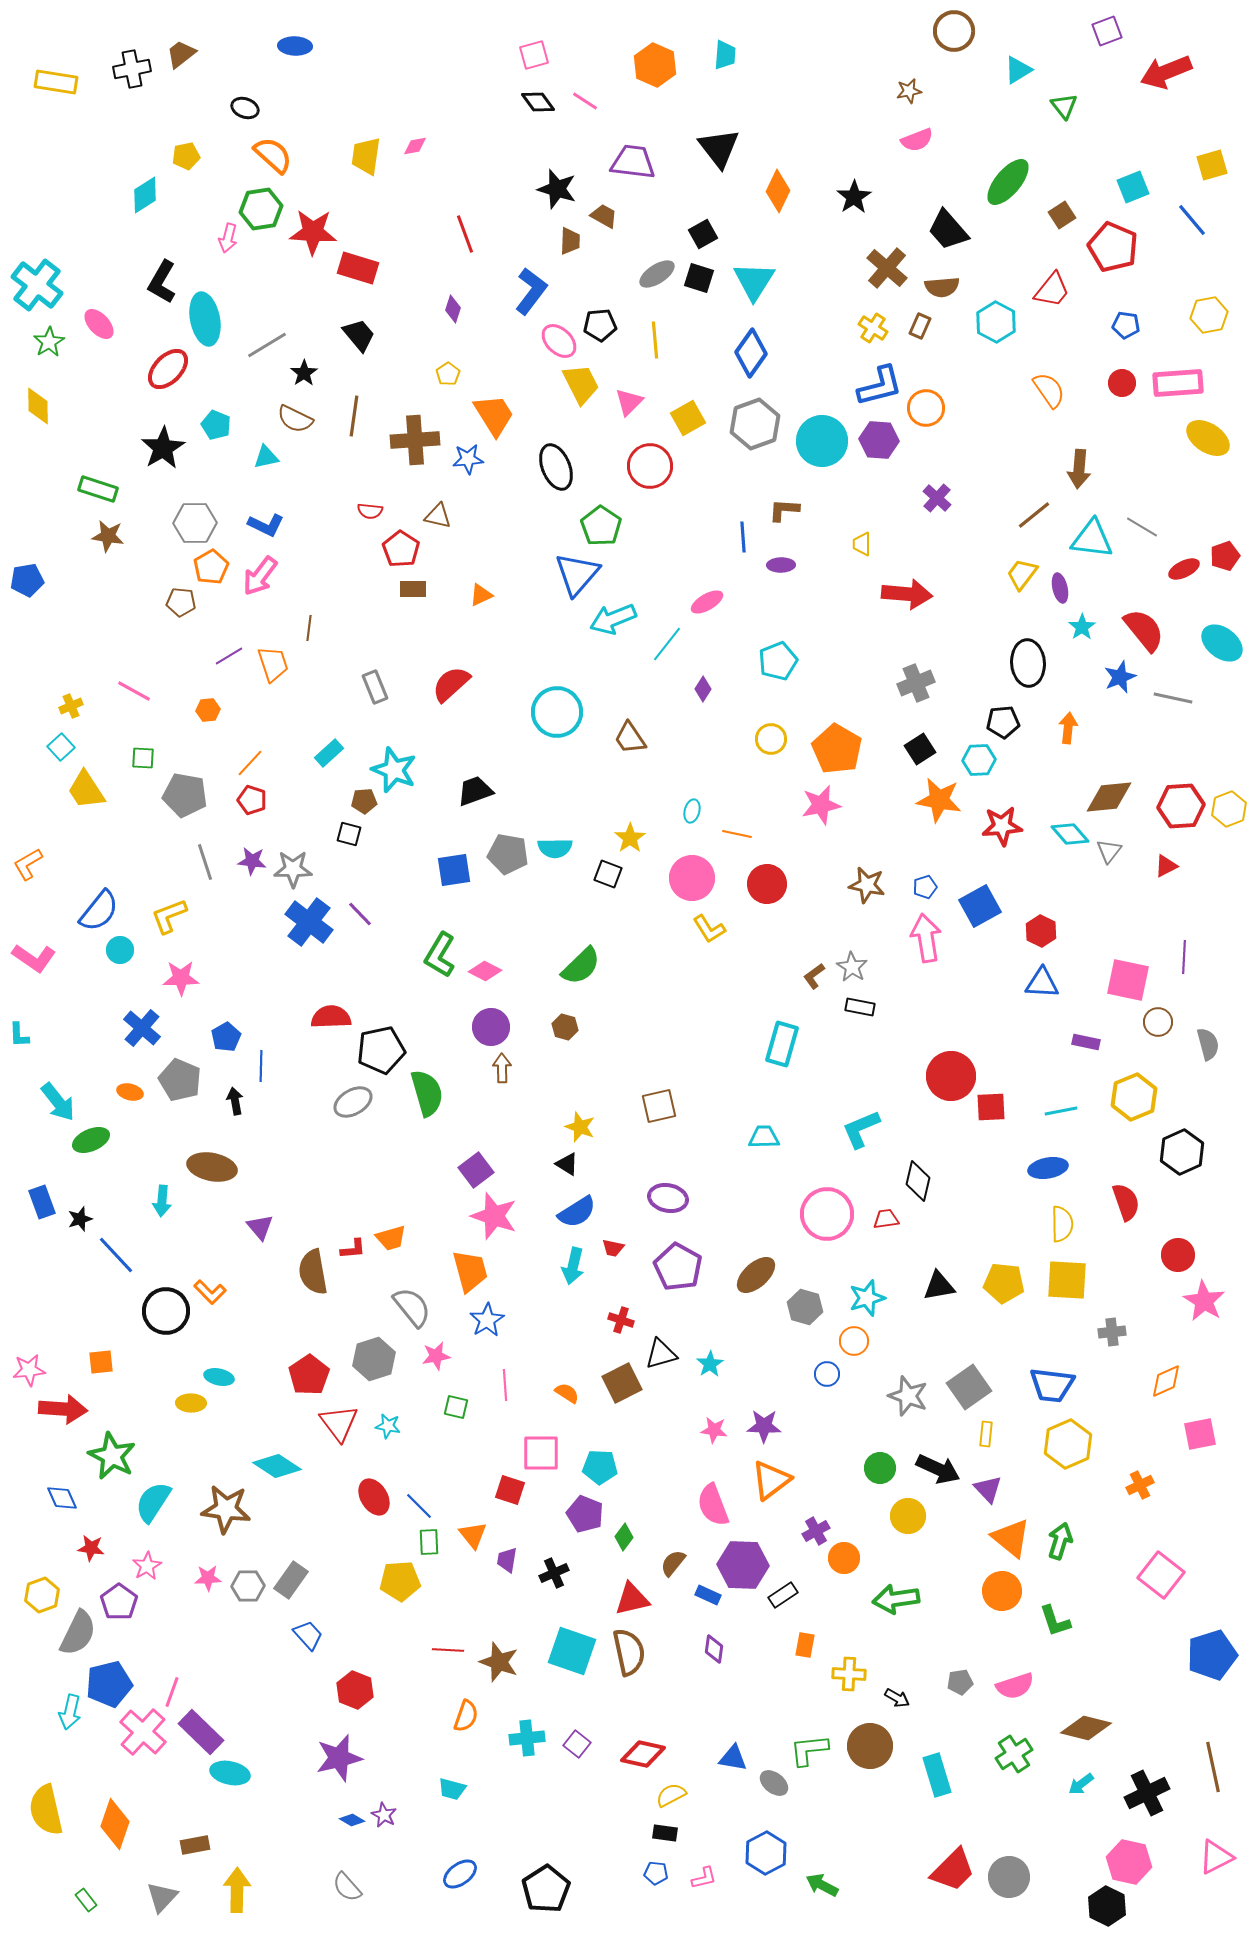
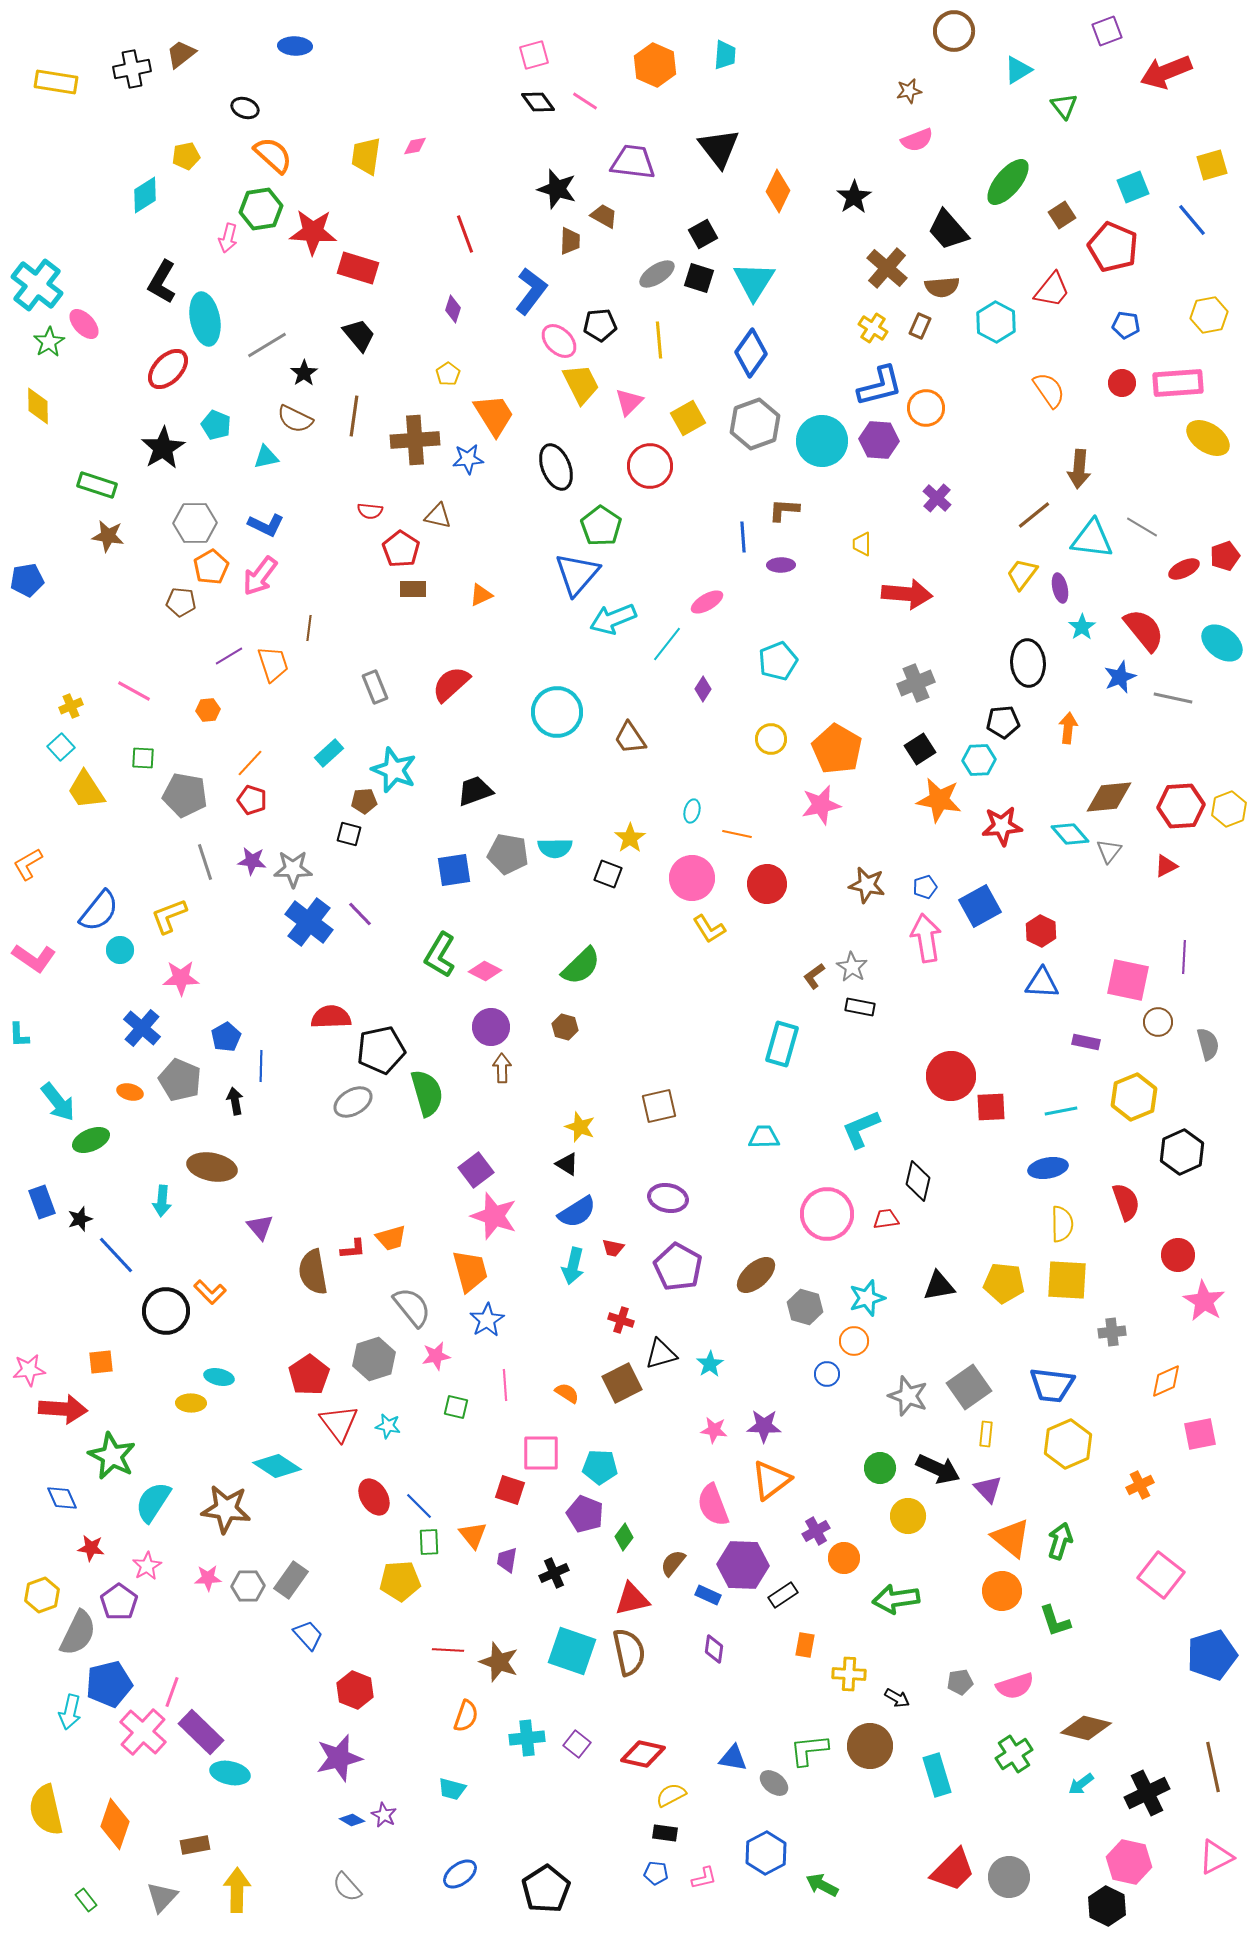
pink ellipse at (99, 324): moved 15 px left
yellow line at (655, 340): moved 4 px right
green rectangle at (98, 489): moved 1 px left, 4 px up
